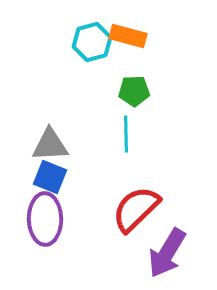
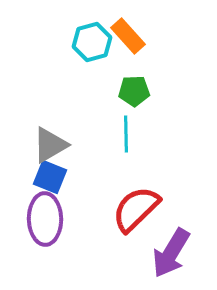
orange rectangle: rotated 33 degrees clockwise
gray triangle: rotated 27 degrees counterclockwise
purple arrow: moved 4 px right
